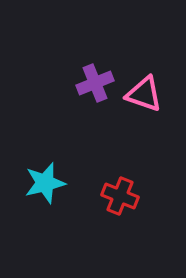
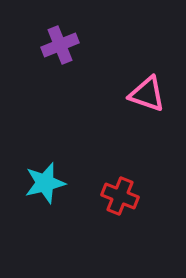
purple cross: moved 35 px left, 38 px up
pink triangle: moved 3 px right
